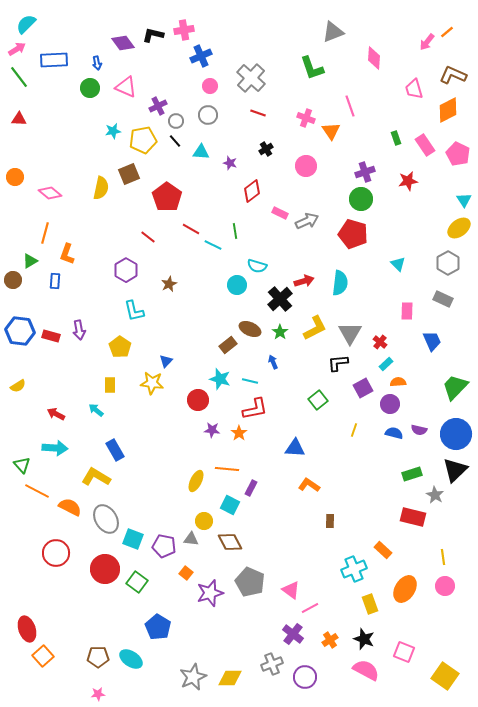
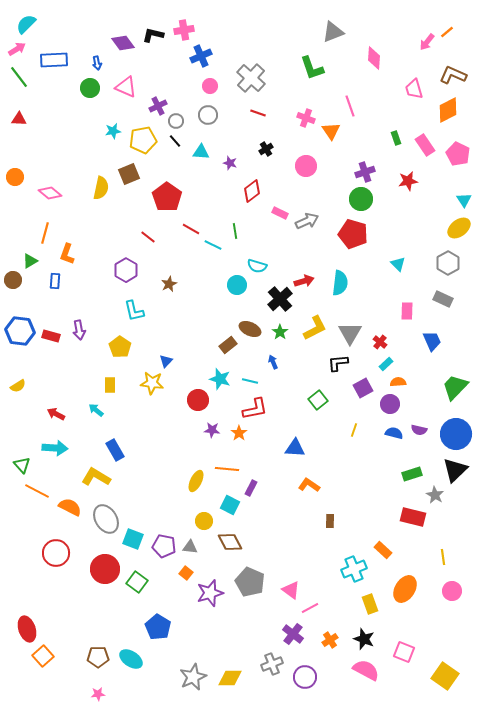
gray triangle at (191, 539): moved 1 px left, 8 px down
pink circle at (445, 586): moved 7 px right, 5 px down
